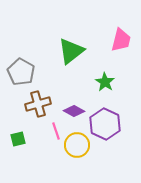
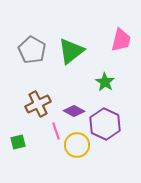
gray pentagon: moved 11 px right, 22 px up
brown cross: rotated 10 degrees counterclockwise
green square: moved 3 px down
